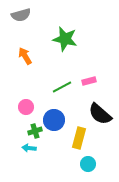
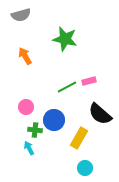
green line: moved 5 px right
green cross: moved 1 px up; rotated 24 degrees clockwise
yellow rectangle: rotated 15 degrees clockwise
cyan arrow: rotated 56 degrees clockwise
cyan circle: moved 3 px left, 4 px down
